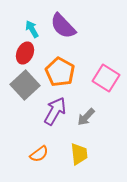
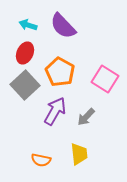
cyan arrow: moved 4 px left, 4 px up; rotated 42 degrees counterclockwise
pink square: moved 1 px left, 1 px down
orange semicircle: moved 2 px right, 6 px down; rotated 48 degrees clockwise
